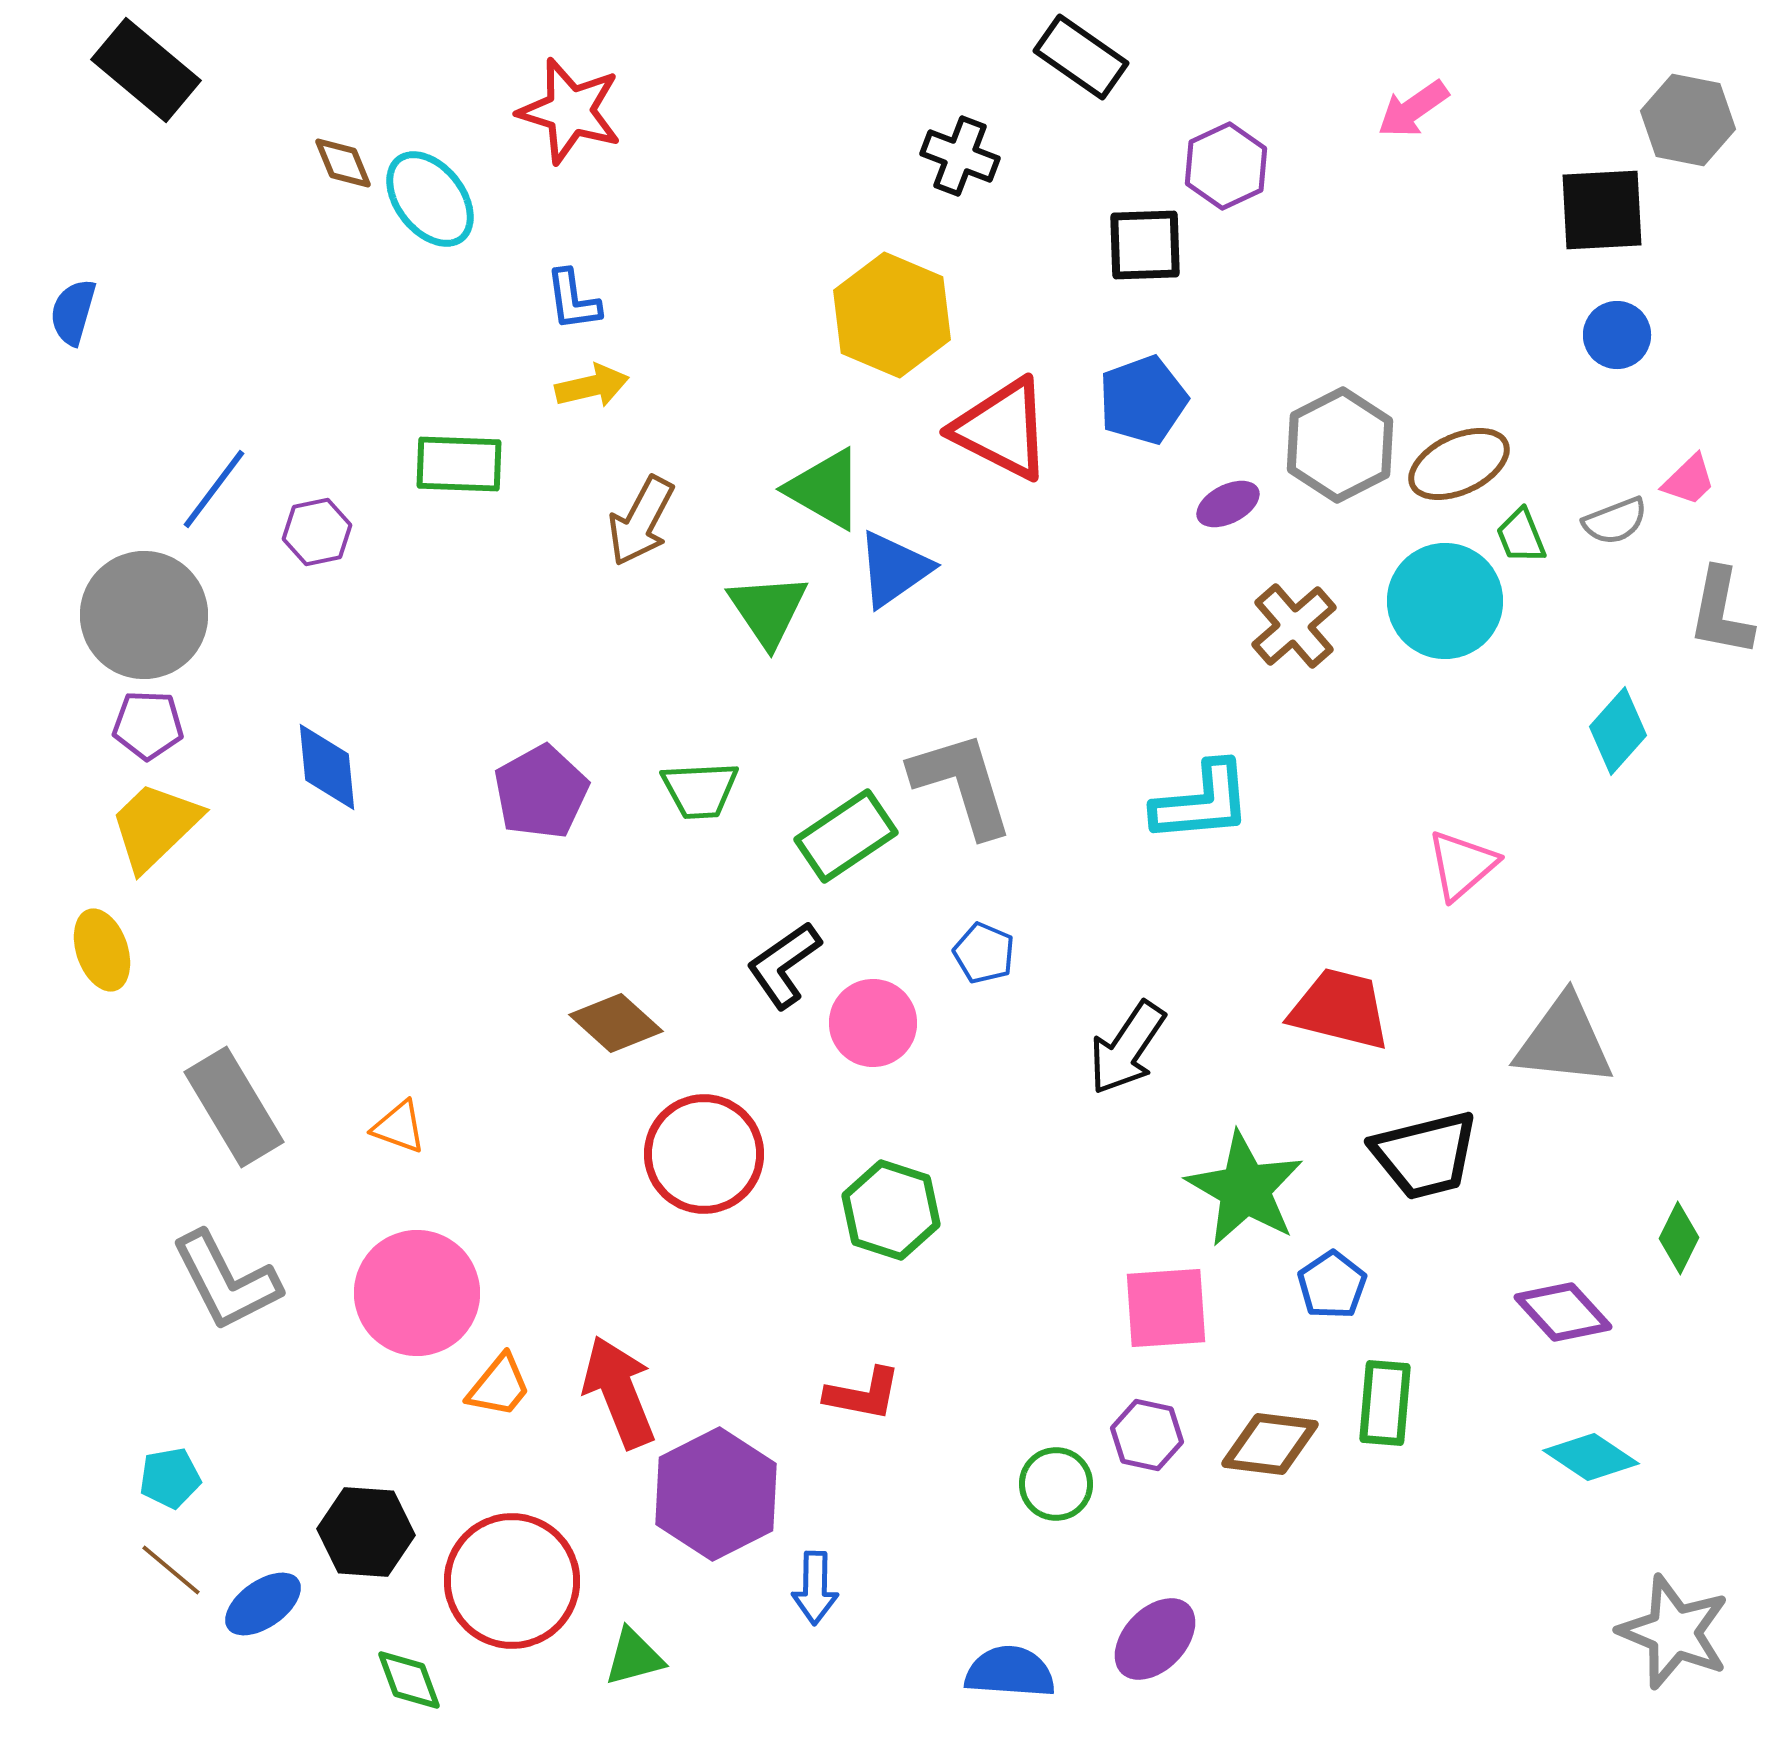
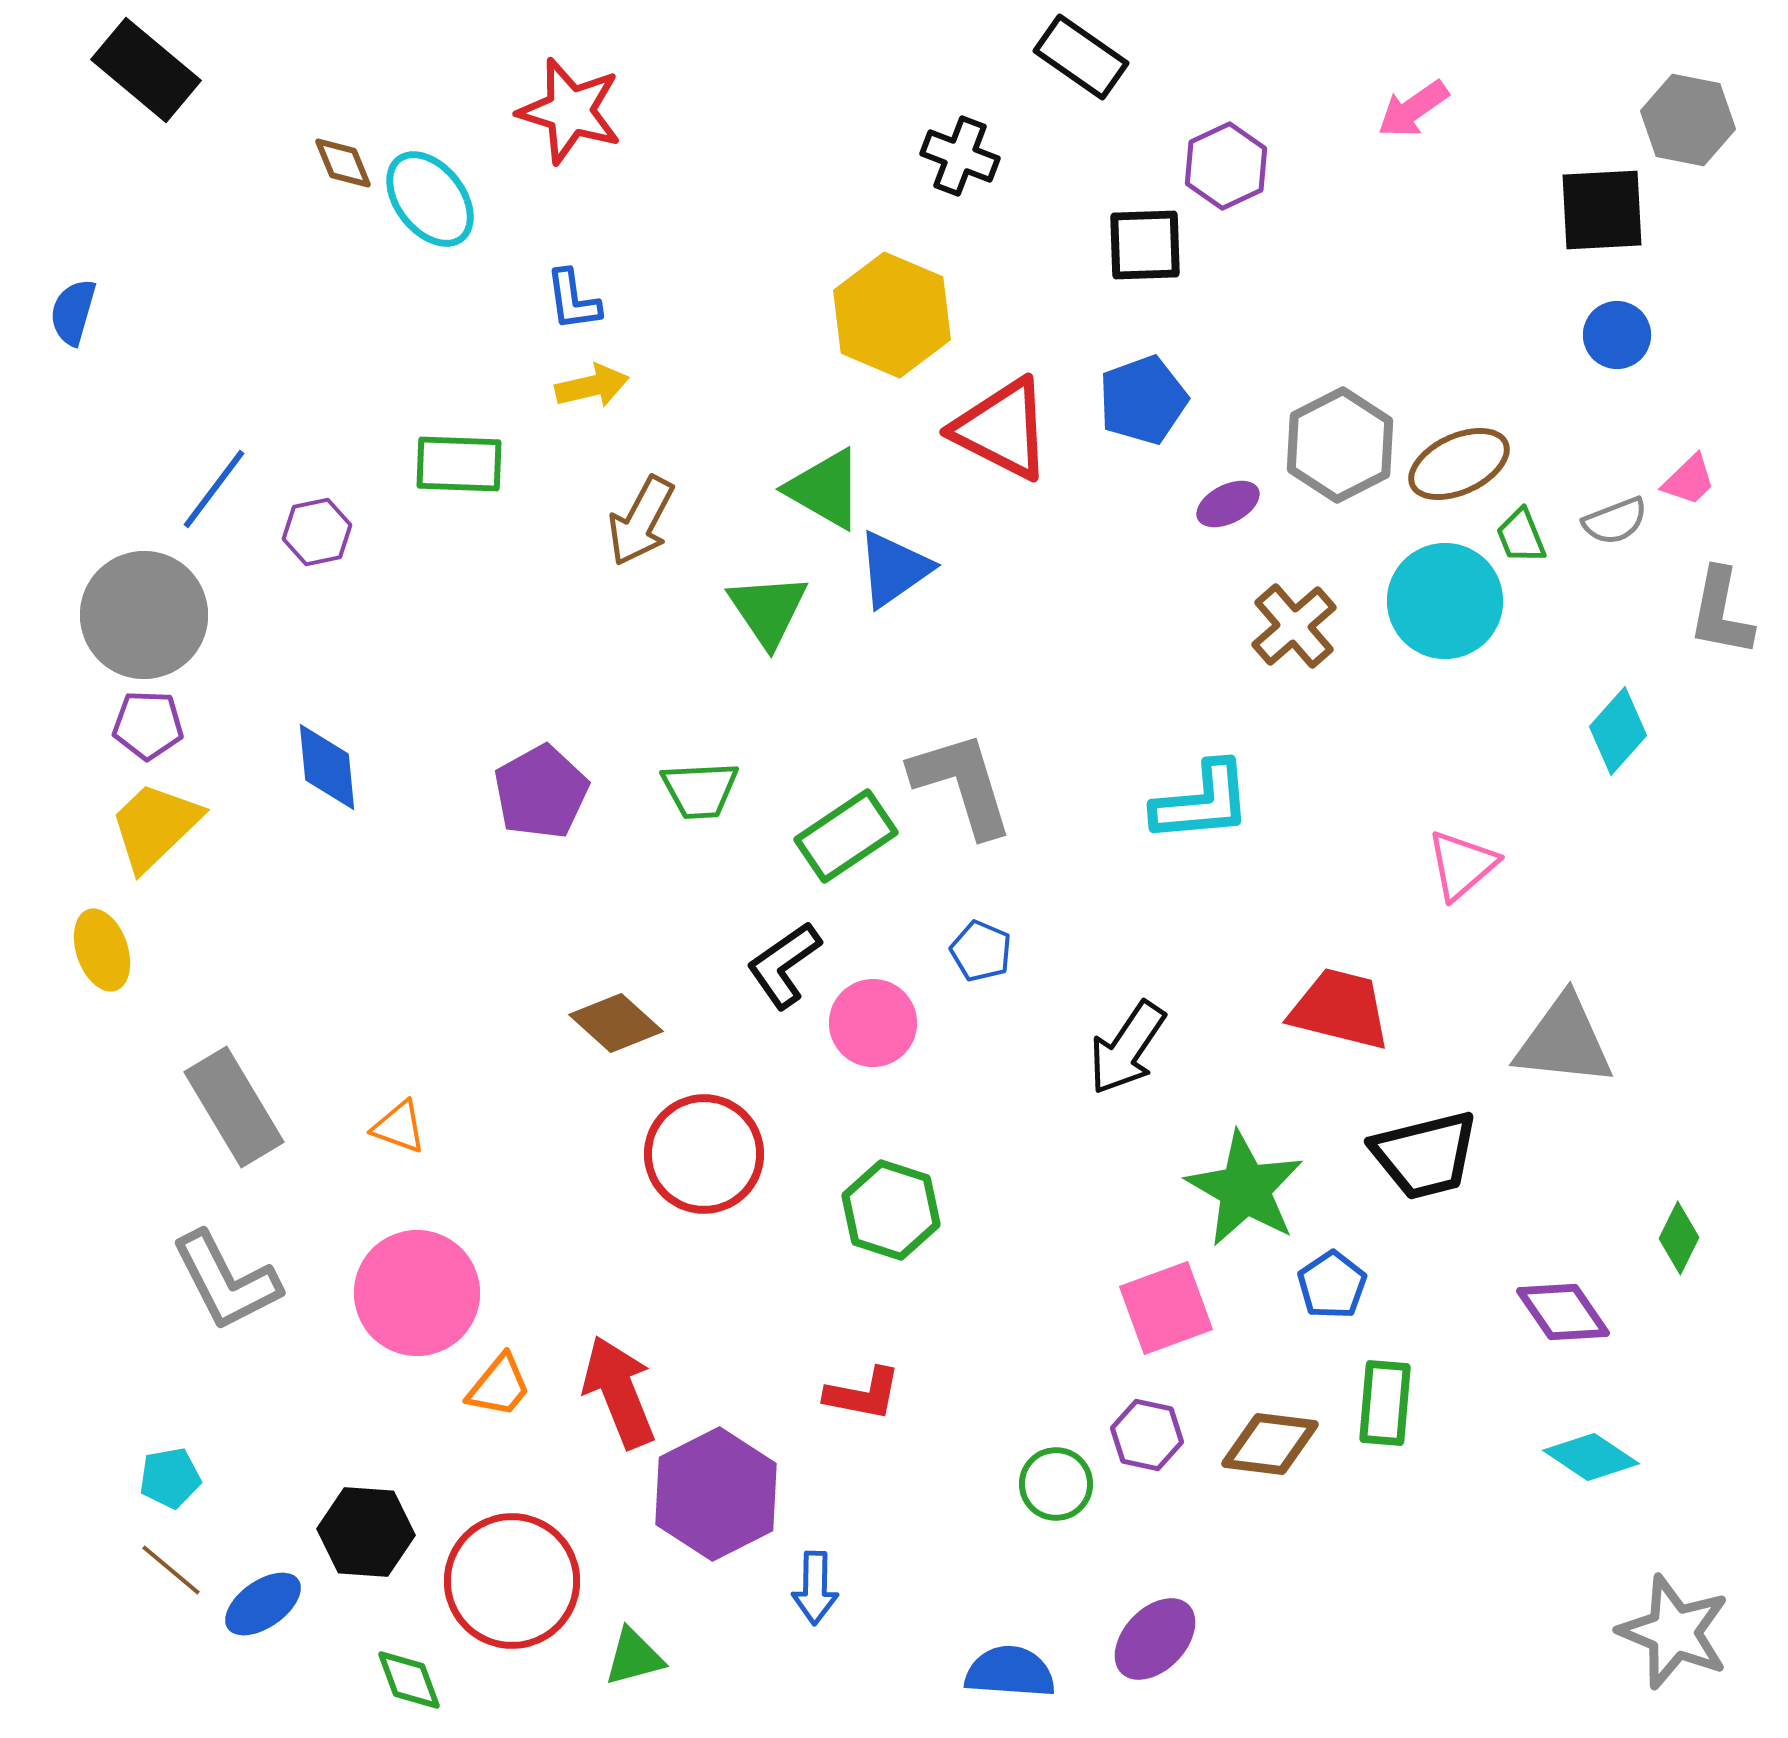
blue pentagon at (984, 953): moved 3 px left, 2 px up
pink square at (1166, 1308): rotated 16 degrees counterclockwise
purple diamond at (1563, 1312): rotated 8 degrees clockwise
